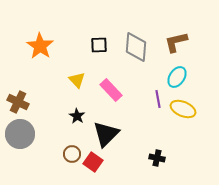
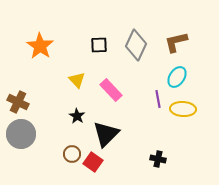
gray diamond: moved 2 px up; rotated 20 degrees clockwise
yellow ellipse: rotated 20 degrees counterclockwise
gray circle: moved 1 px right
black cross: moved 1 px right, 1 px down
